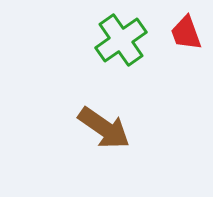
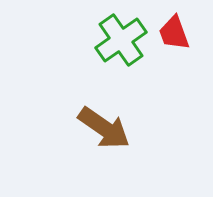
red trapezoid: moved 12 px left
